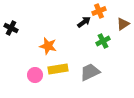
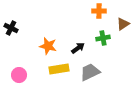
orange cross: rotated 24 degrees clockwise
black arrow: moved 6 px left, 26 px down
green cross: moved 3 px up; rotated 16 degrees clockwise
yellow rectangle: moved 1 px right
pink circle: moved 16 px left
